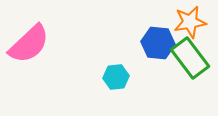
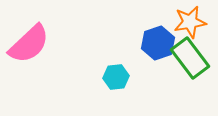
blue hexagon: rotated 24 degrees counterclockwise
